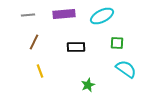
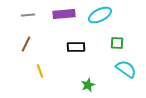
cyan ellipse: moved 2 px left, 1 px up
brown line: moved 8 px left, 2 px down
